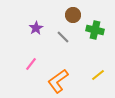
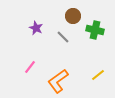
brown circle: moved 1 px down
purple star: rotated 16 degrees counterclockwise
pink line: moved 1 px left, 3 px down
